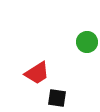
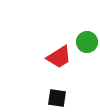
red trapezoid: moved 22 px right, 16 px up
